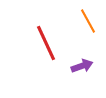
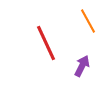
purple arrow: rotated 45 degrees counterclockwise
